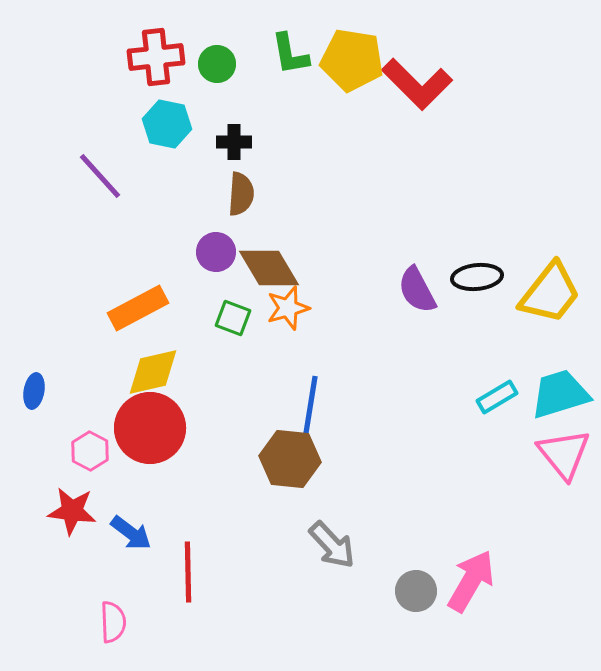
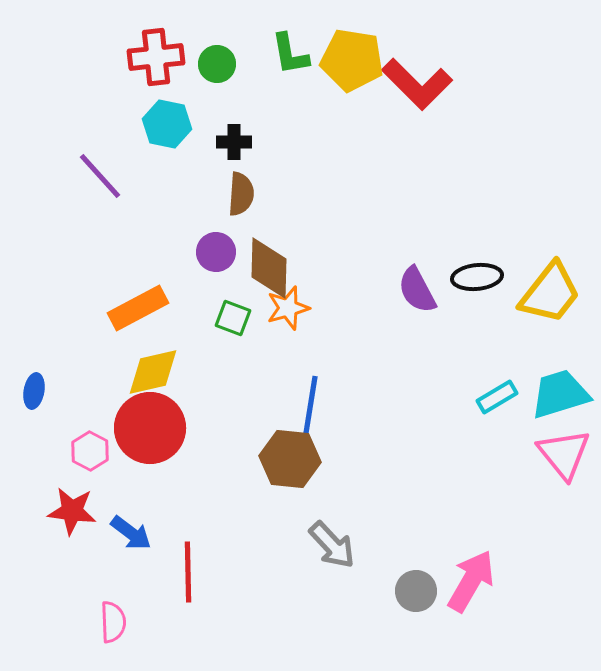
brown diamond: rotated 32 degrees clockwise
